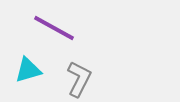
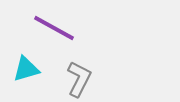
cyan triangle: moved 2 px left, 1 px up
